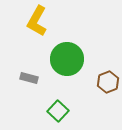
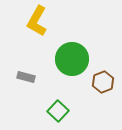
green circle: moved 5 px right
gray rectangle: moved 3 px left, 1 px up
brown hexagon: moved 5 px left
